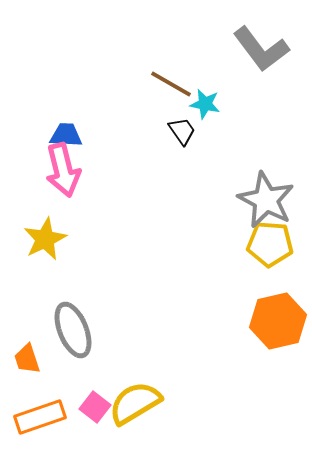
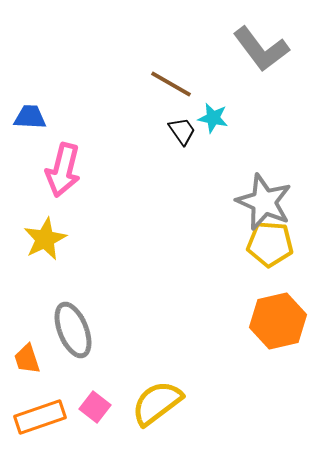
cyan star: moved 8 px right, 14 px down
blue trapezoid: moved 36 px left, 18 px up
pink arrow: rotated 28 degrees clockwise
gray star: moved 2 px left, 2 px down; rotated 4 degrees counterclockwise
yellow semicircle: moved 22 px right; rotated 6 degrees counterclockwise
